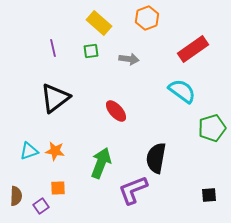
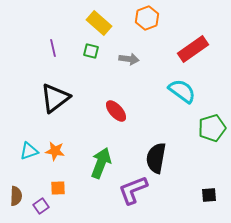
green square: rotated 21 degrees clockwise
